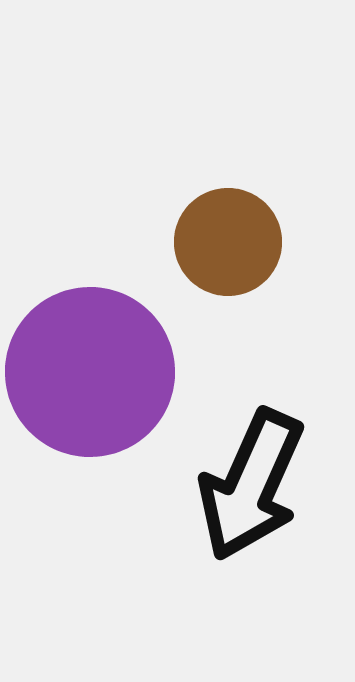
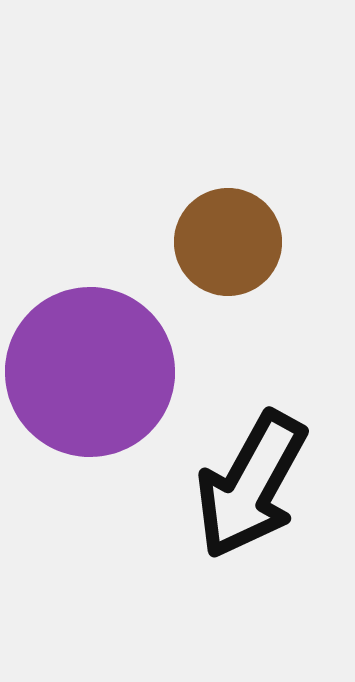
black arrow: rotated 5 degrees clockwise
